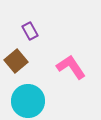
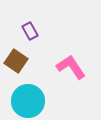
brown square: rotated 15 degrees counterclockwise
